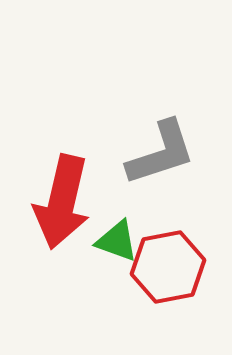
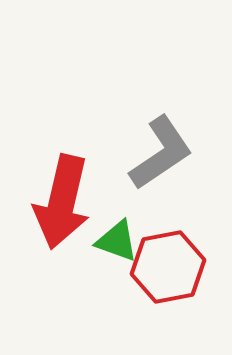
gray L-shape: rotated 16 degrees counterclockwise
